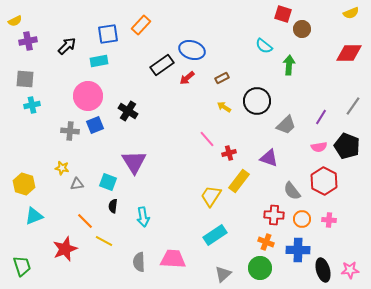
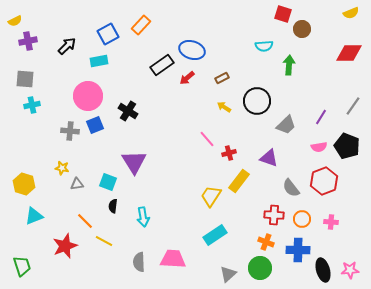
blue square at (108, 34): rotated 20 degrees counterclockwise
cyan semicircle at (264, 46): rotated 42 degrees counterclockwise
red hexagon at (324, 181): rotated 12 degrees clockwise
gray semicircle at (292, 191): moved 1 px left, 3 px up
pink cross at (329, 220): moved 2 px right, 2 px down
red star at (65, 249): moved 3 px up
gray triangle at (223, 274): moved 5 px right
